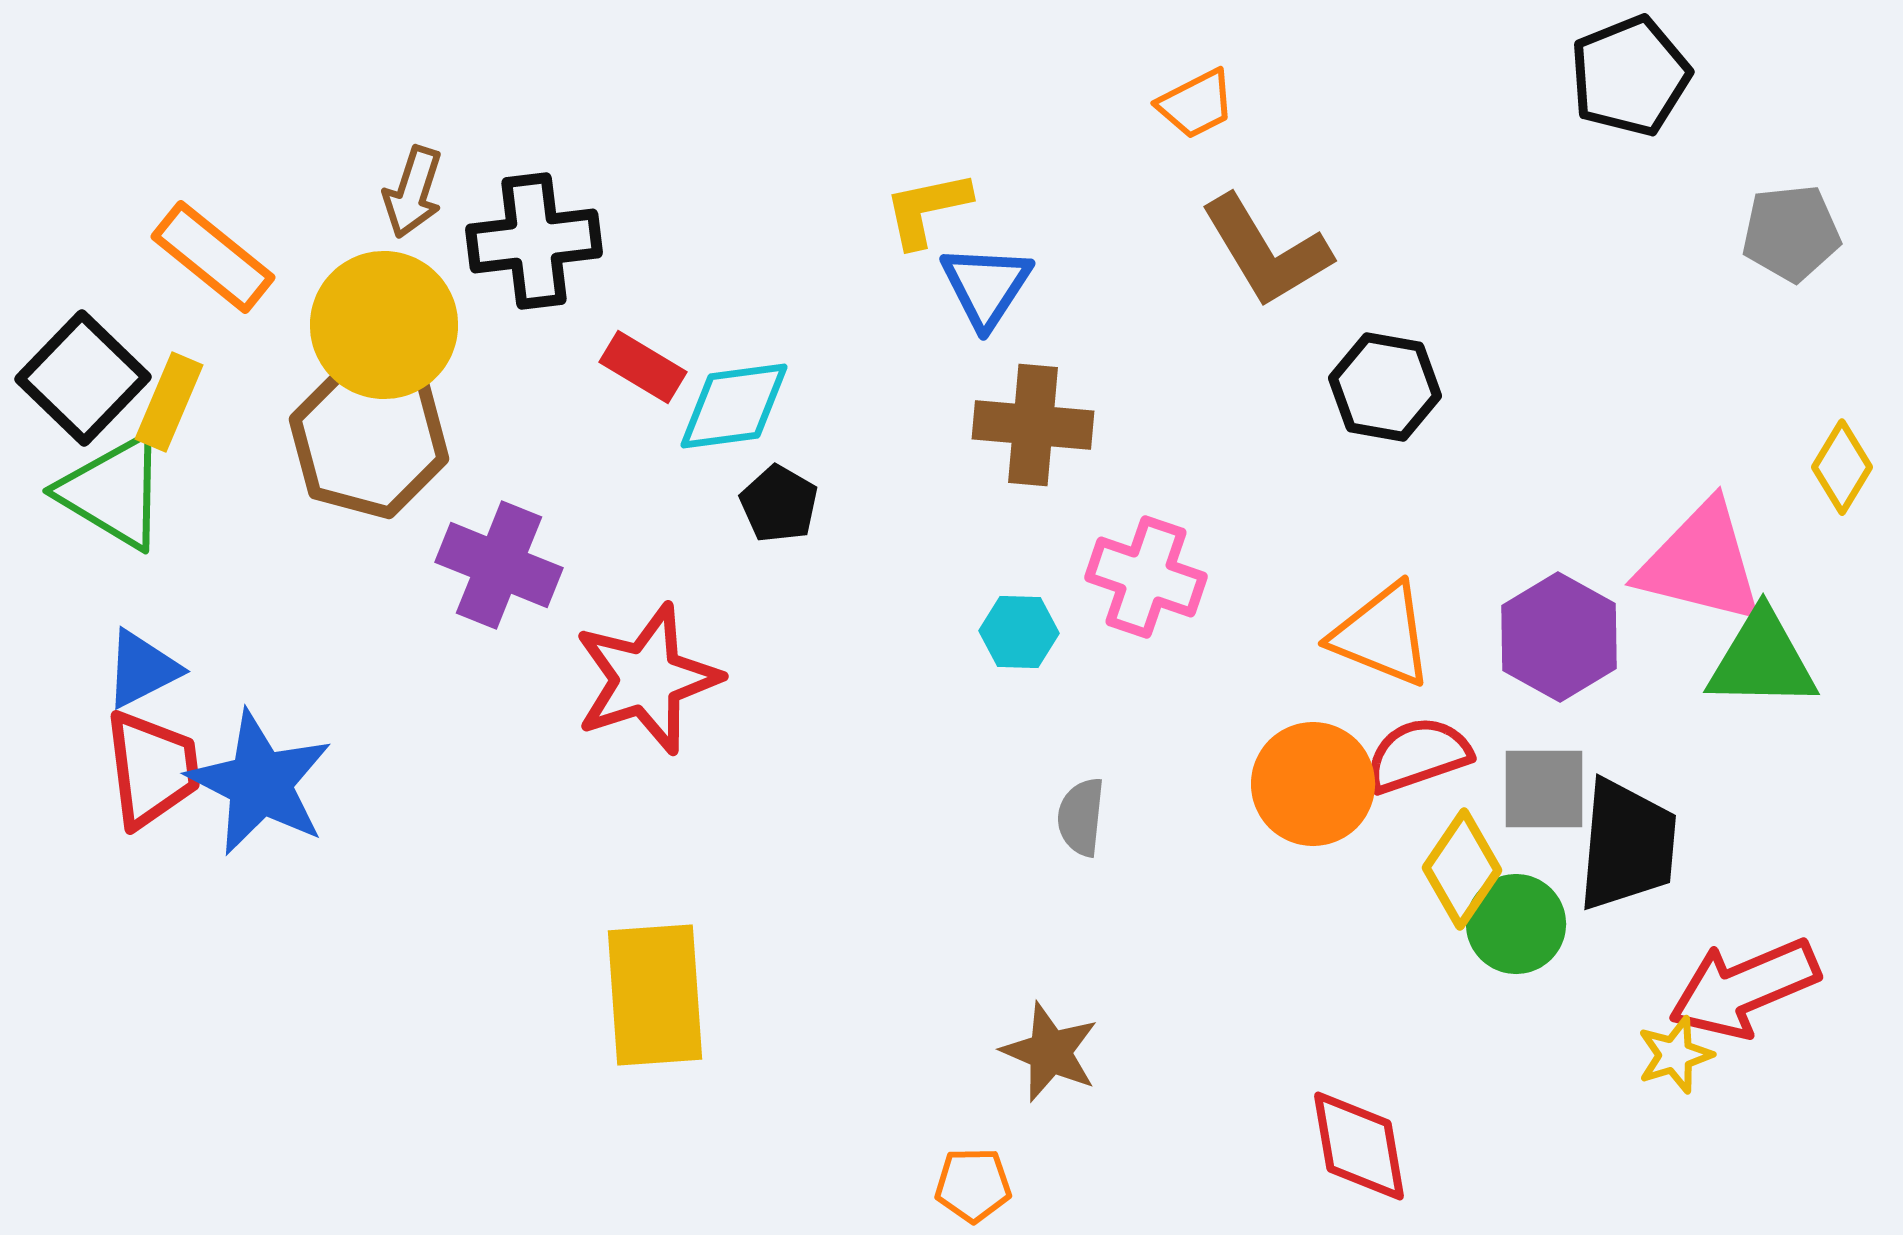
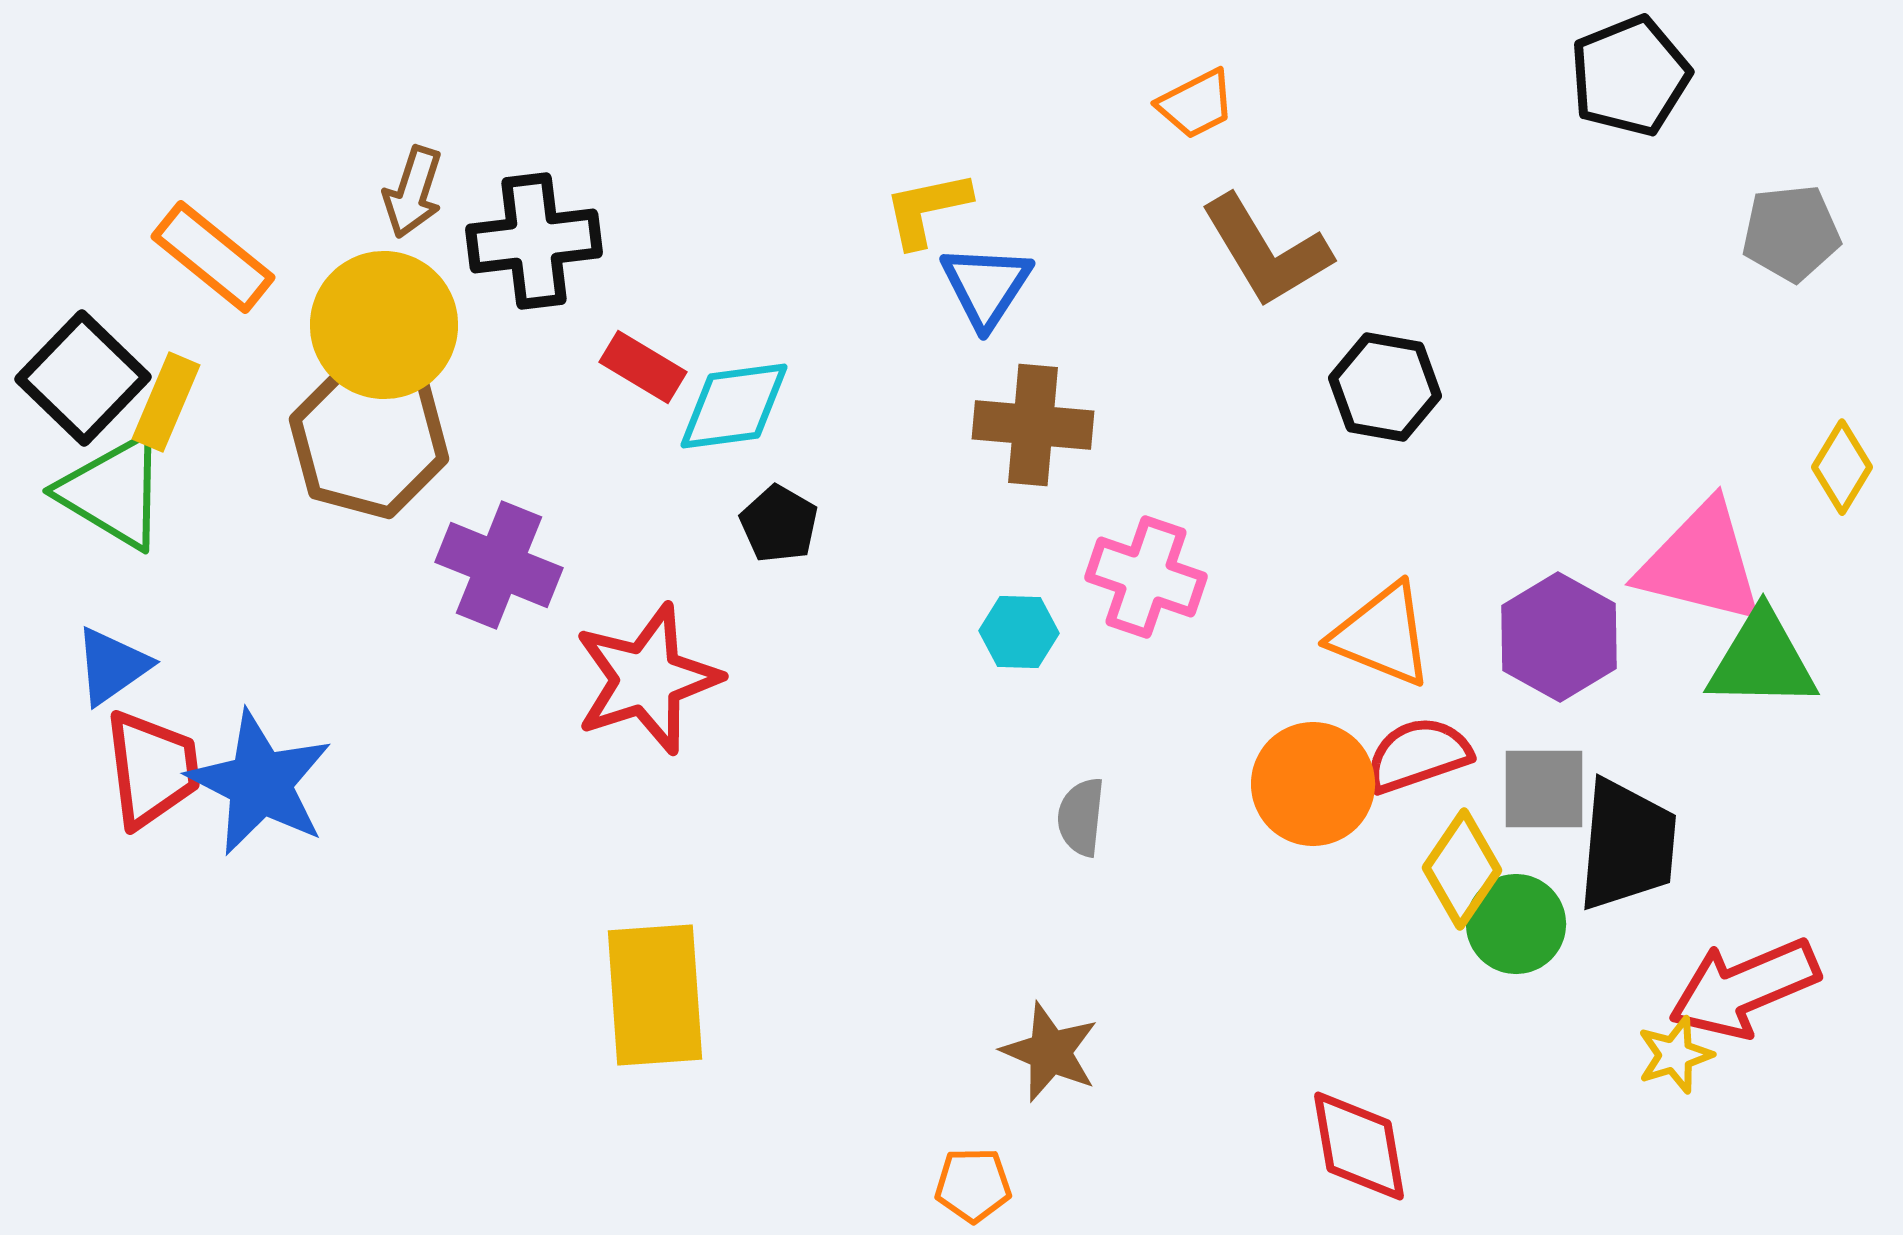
yellow rectangle at (169, 402): moved 3 px left
black pentagon at (779, 504): moved 20 px down
blue triangle at (142, 669): moved 30 px left, 3 px up; rotated 8 degrees counterclockwise
